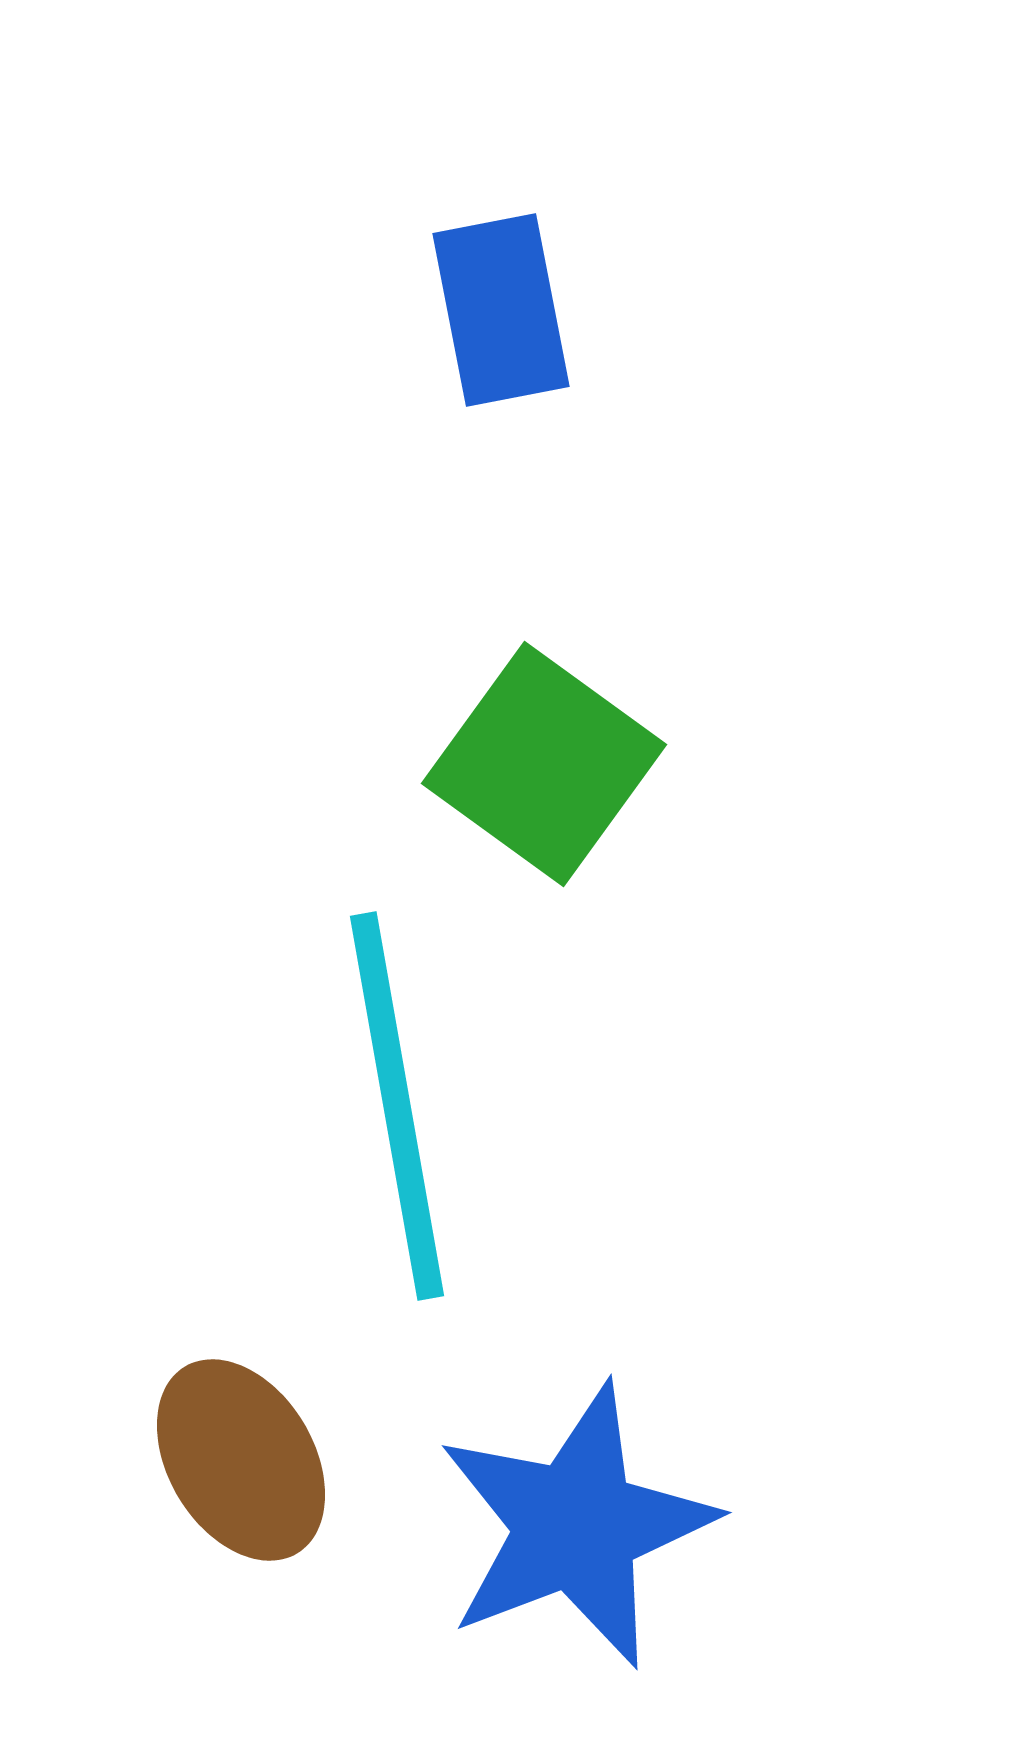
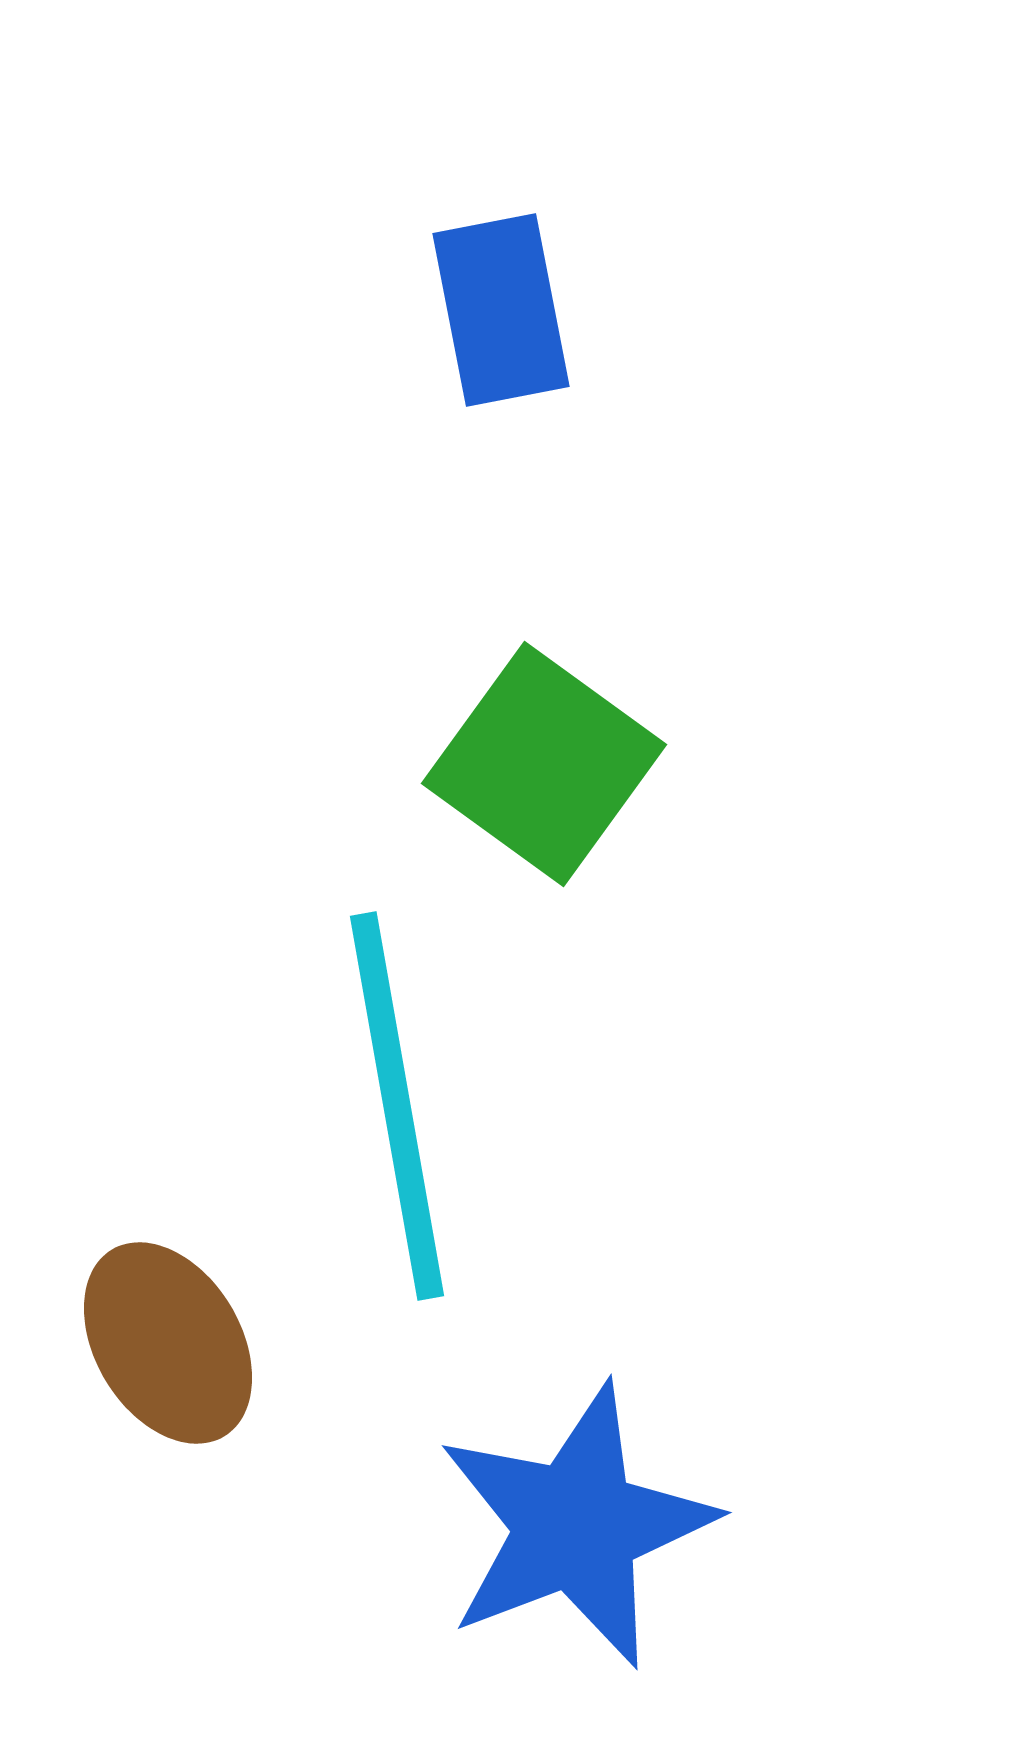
brown ellipse: moved 73 px left, 117 px up
